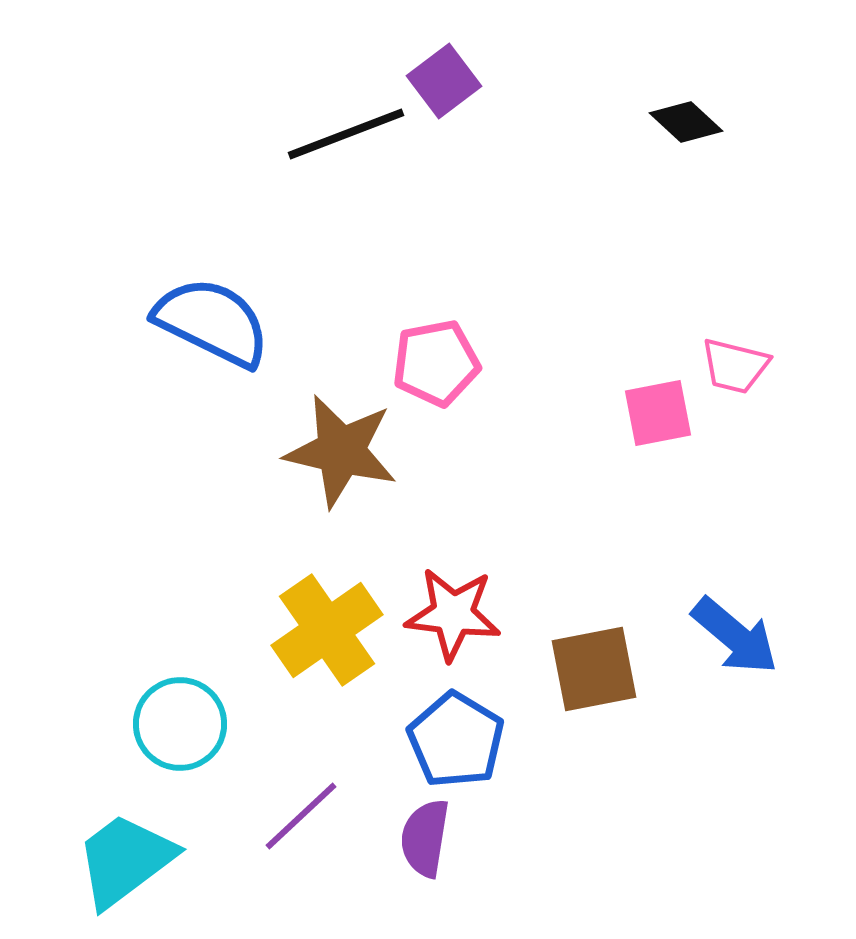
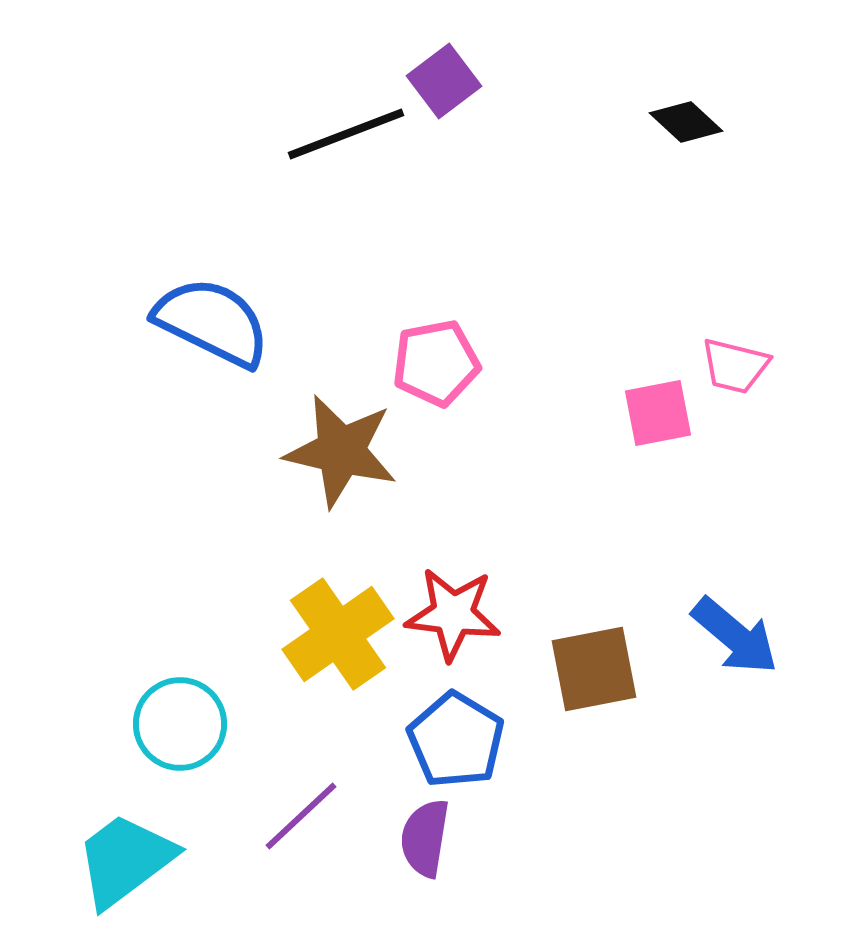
yellow cross: moved 11 px right, 4 px down
